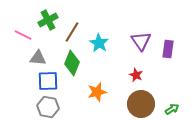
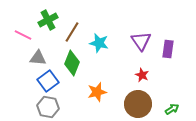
cyan star: rotated 18 degrees counterclockwise
red star: moved 6 px right
blue square: rotated 35 degrees counterclockwise
brown circle: moved 3 px left
